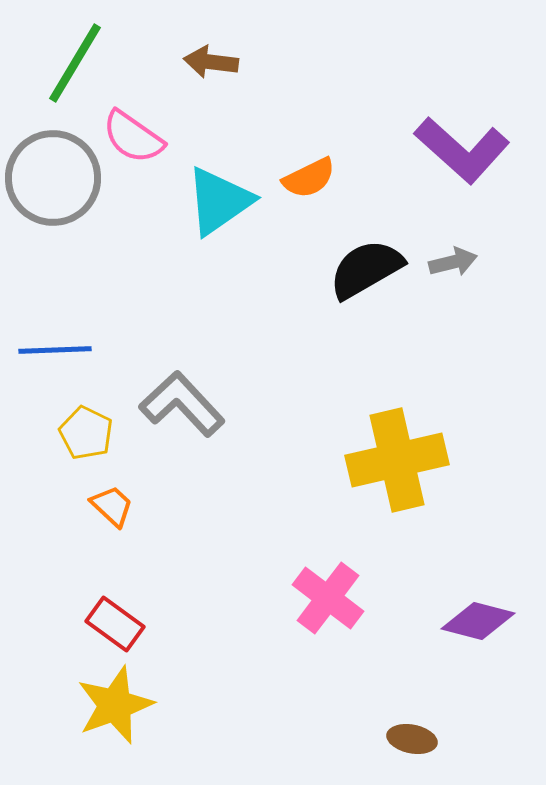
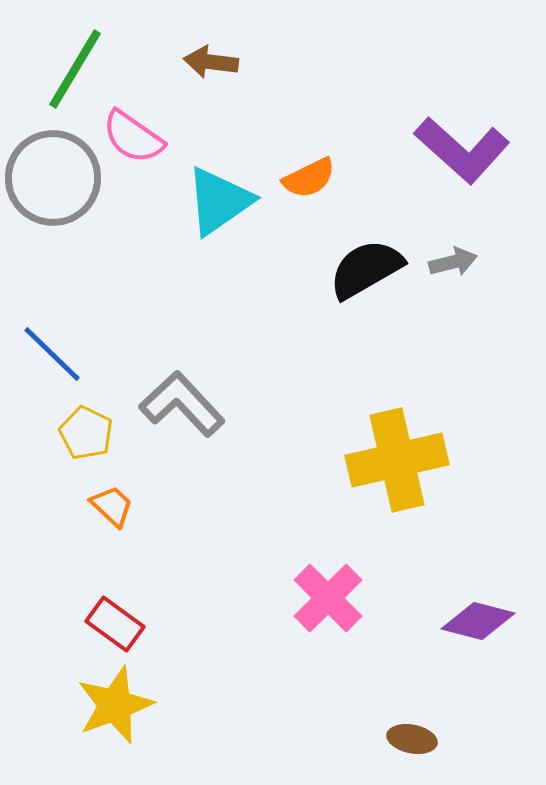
green line: moved 6 px down
blue line: moved 3 px left, 4 px down; rotated 46 degrees clockwise
pink cross: rotated 8 degrees clockwise
